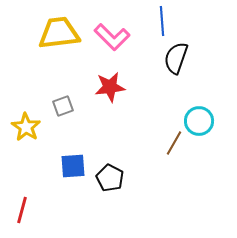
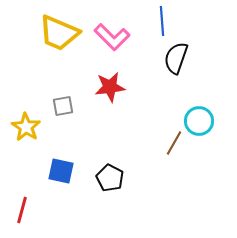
yellow trapezoid: rotated 150 degrees counterclockwise
gray square: rotated 10 degrees clockwise
blue square: moved 12 px left, 5 px down; rotated 16 degrees clockwise
